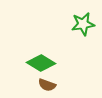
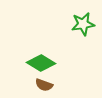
brown semicircle: moved 3 px left
